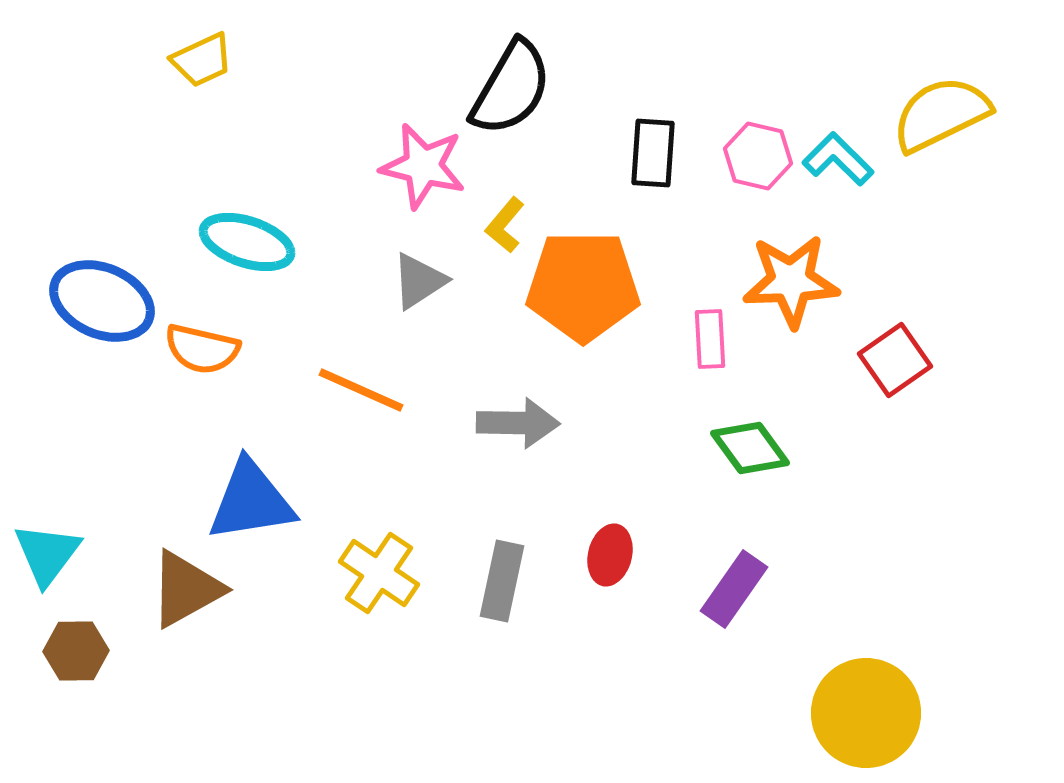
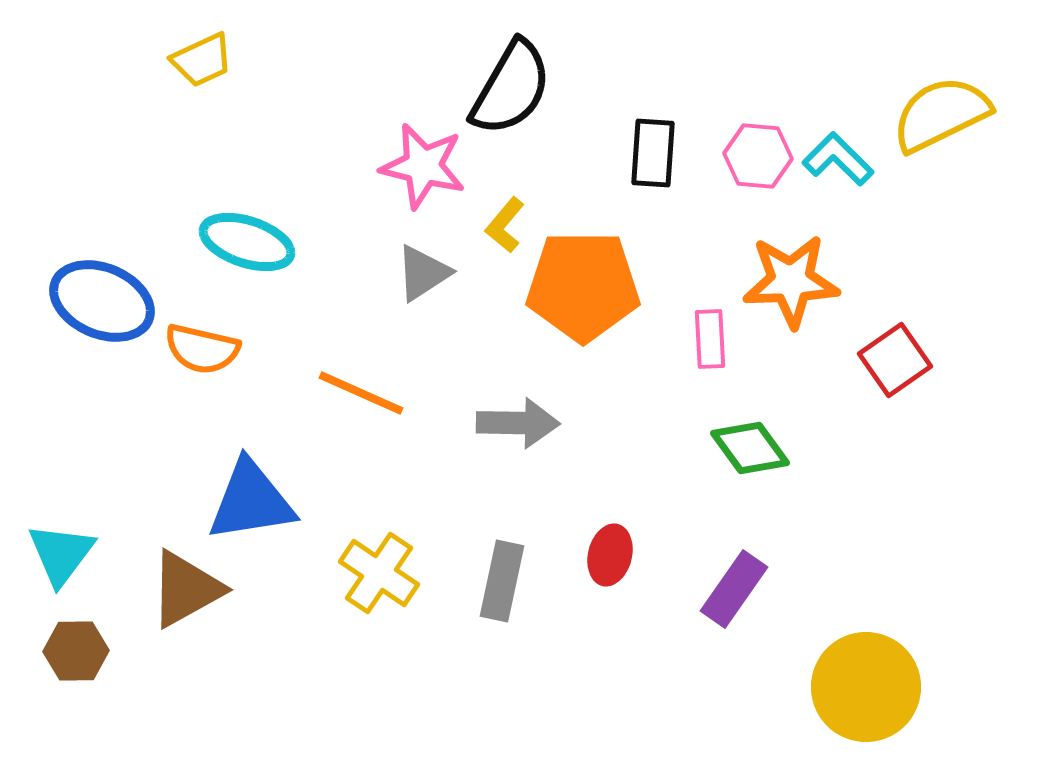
pink hexagon: rotated 8 degrees counterclockwise
gray triangle: moved 4 px right, 8 px up
orange line: moved 3 px down
cyan triangle: moved 14 px right
yellow circle: moved 26 px up
